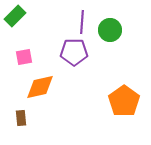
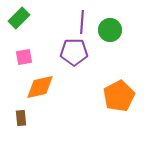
green rectangle: moved 4 px right, 2 px down
orange pentagon: moved 5 px left, 5 px up; rotated 8 degrees clockwise
